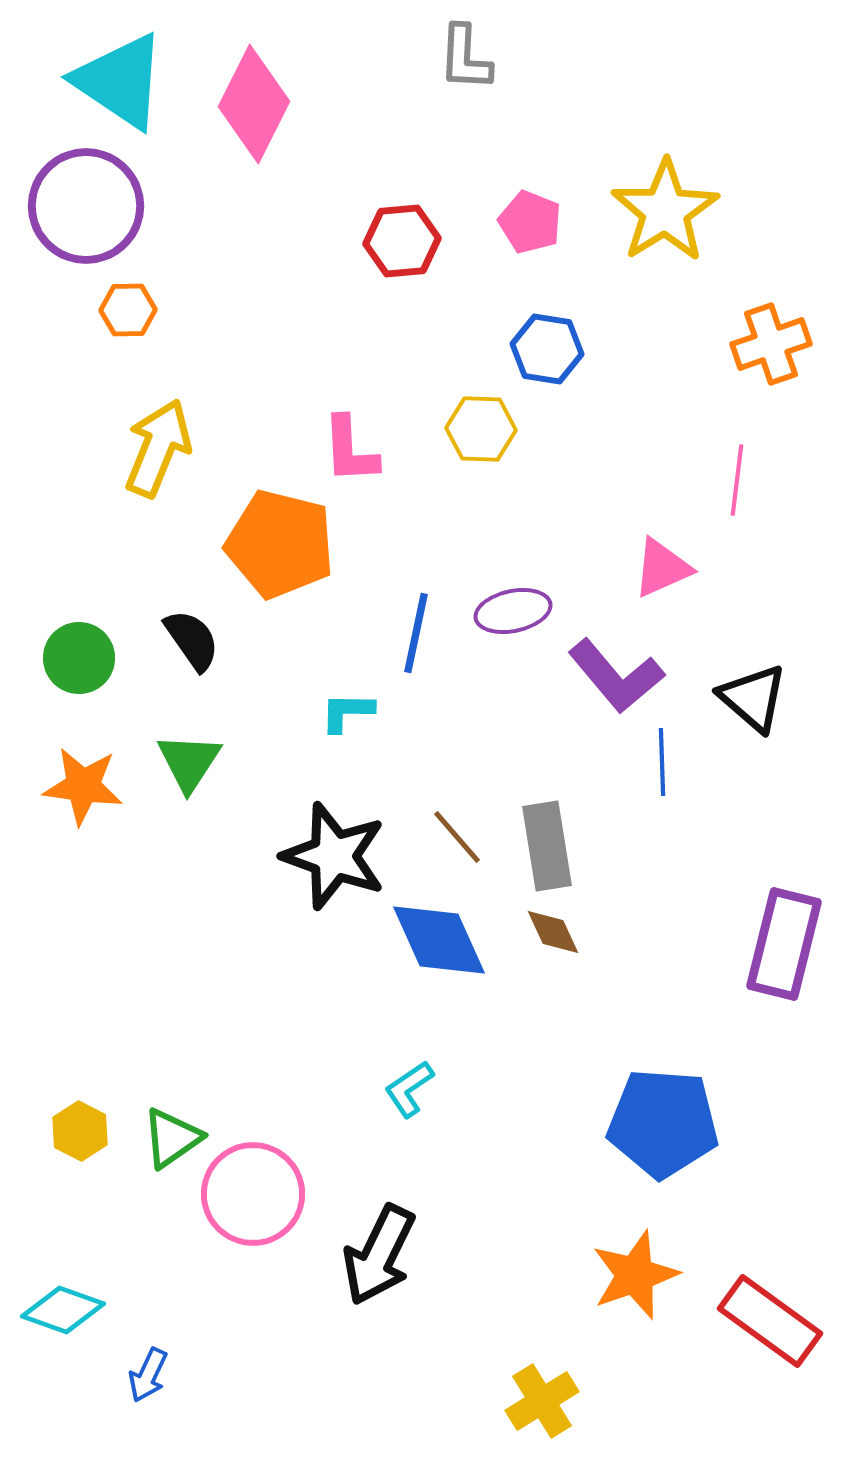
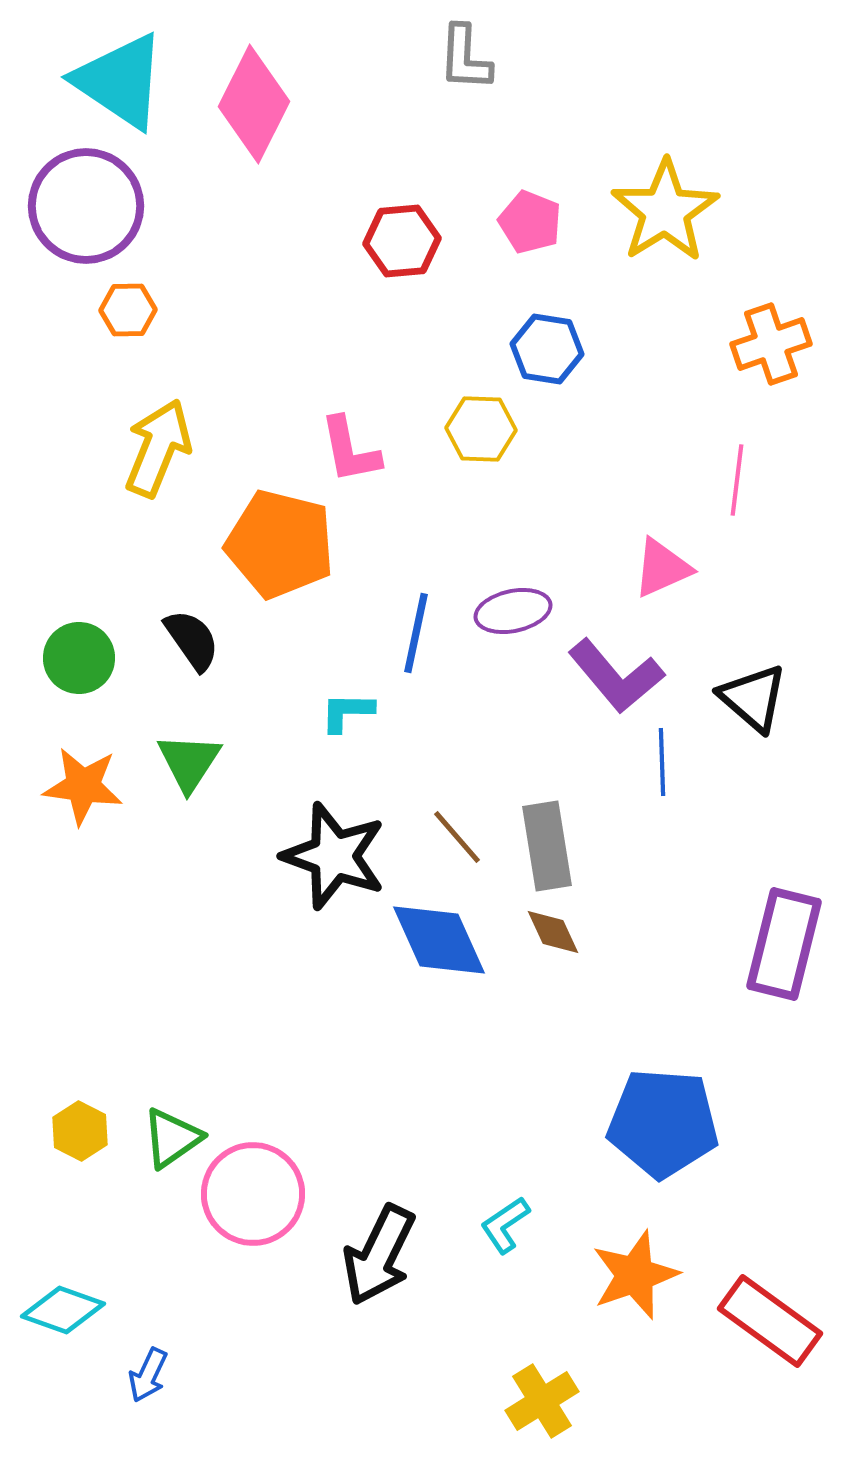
pink L-shape at (350, 450): rotated 8 degrees counterclockwise
cyan L-shape at (409, 1089): moved 96 px right, 136 px down
